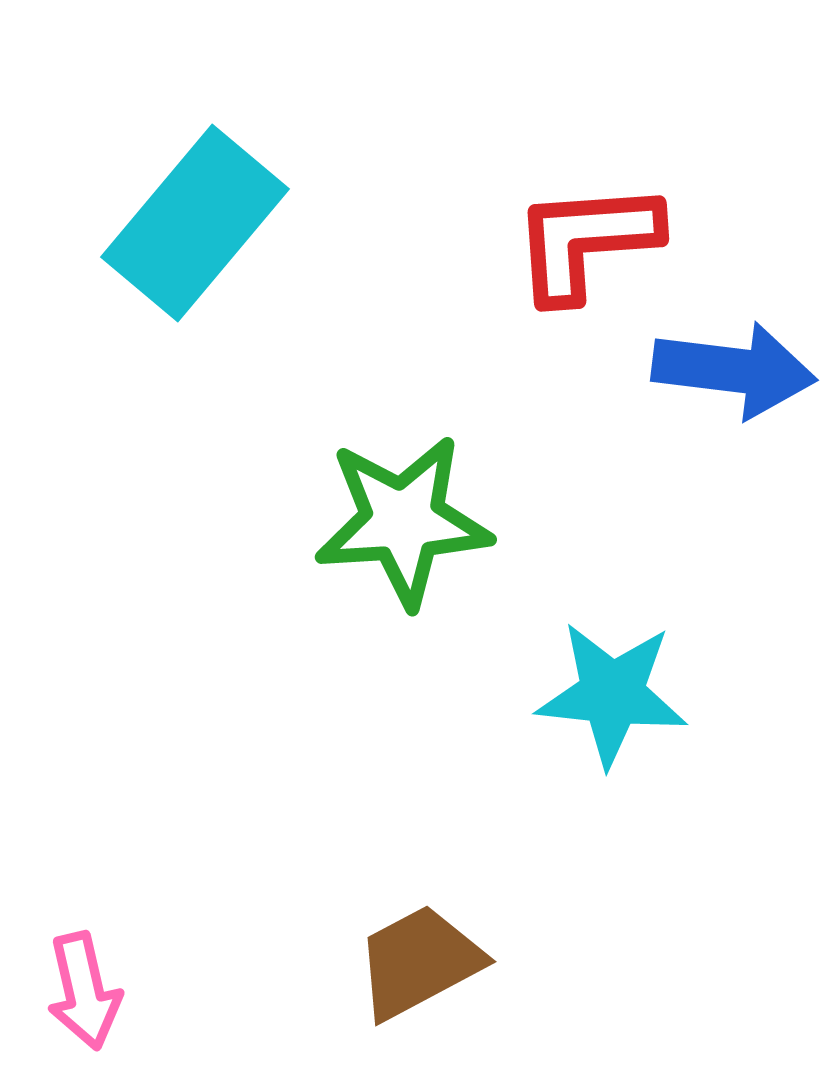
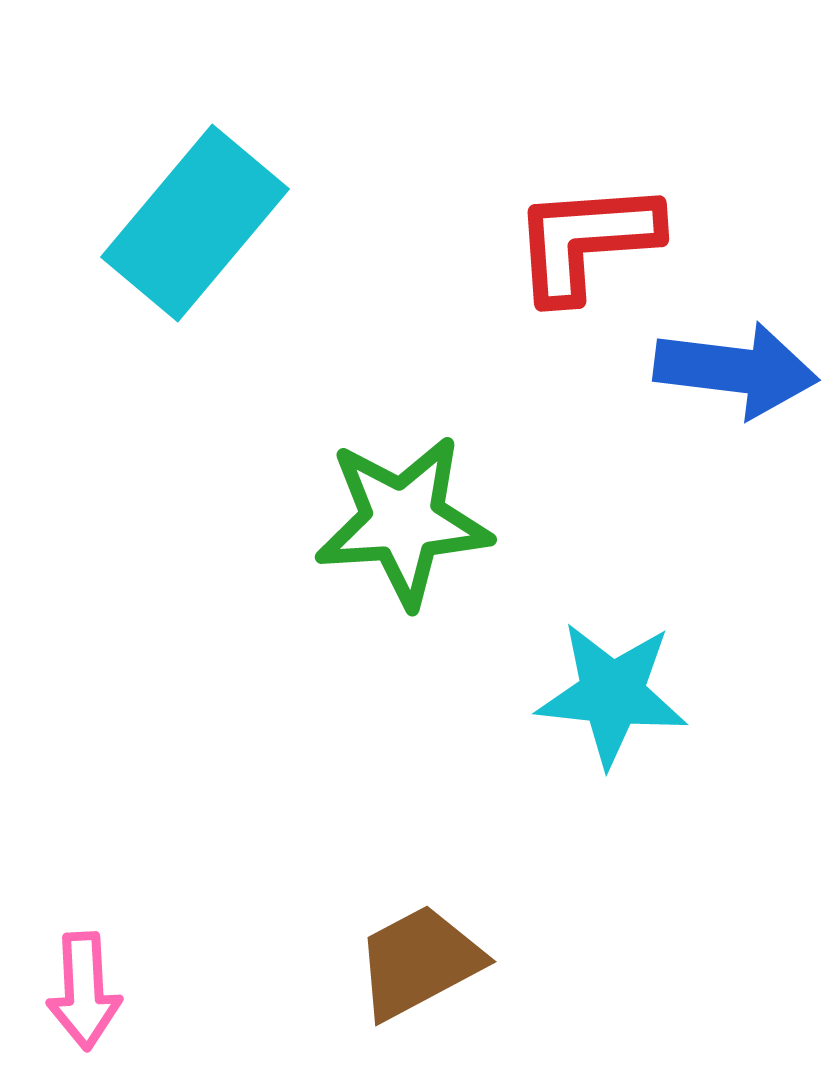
blue arrow: moved 2 px right
pink arrow: rotated 10 degrees clockwise
